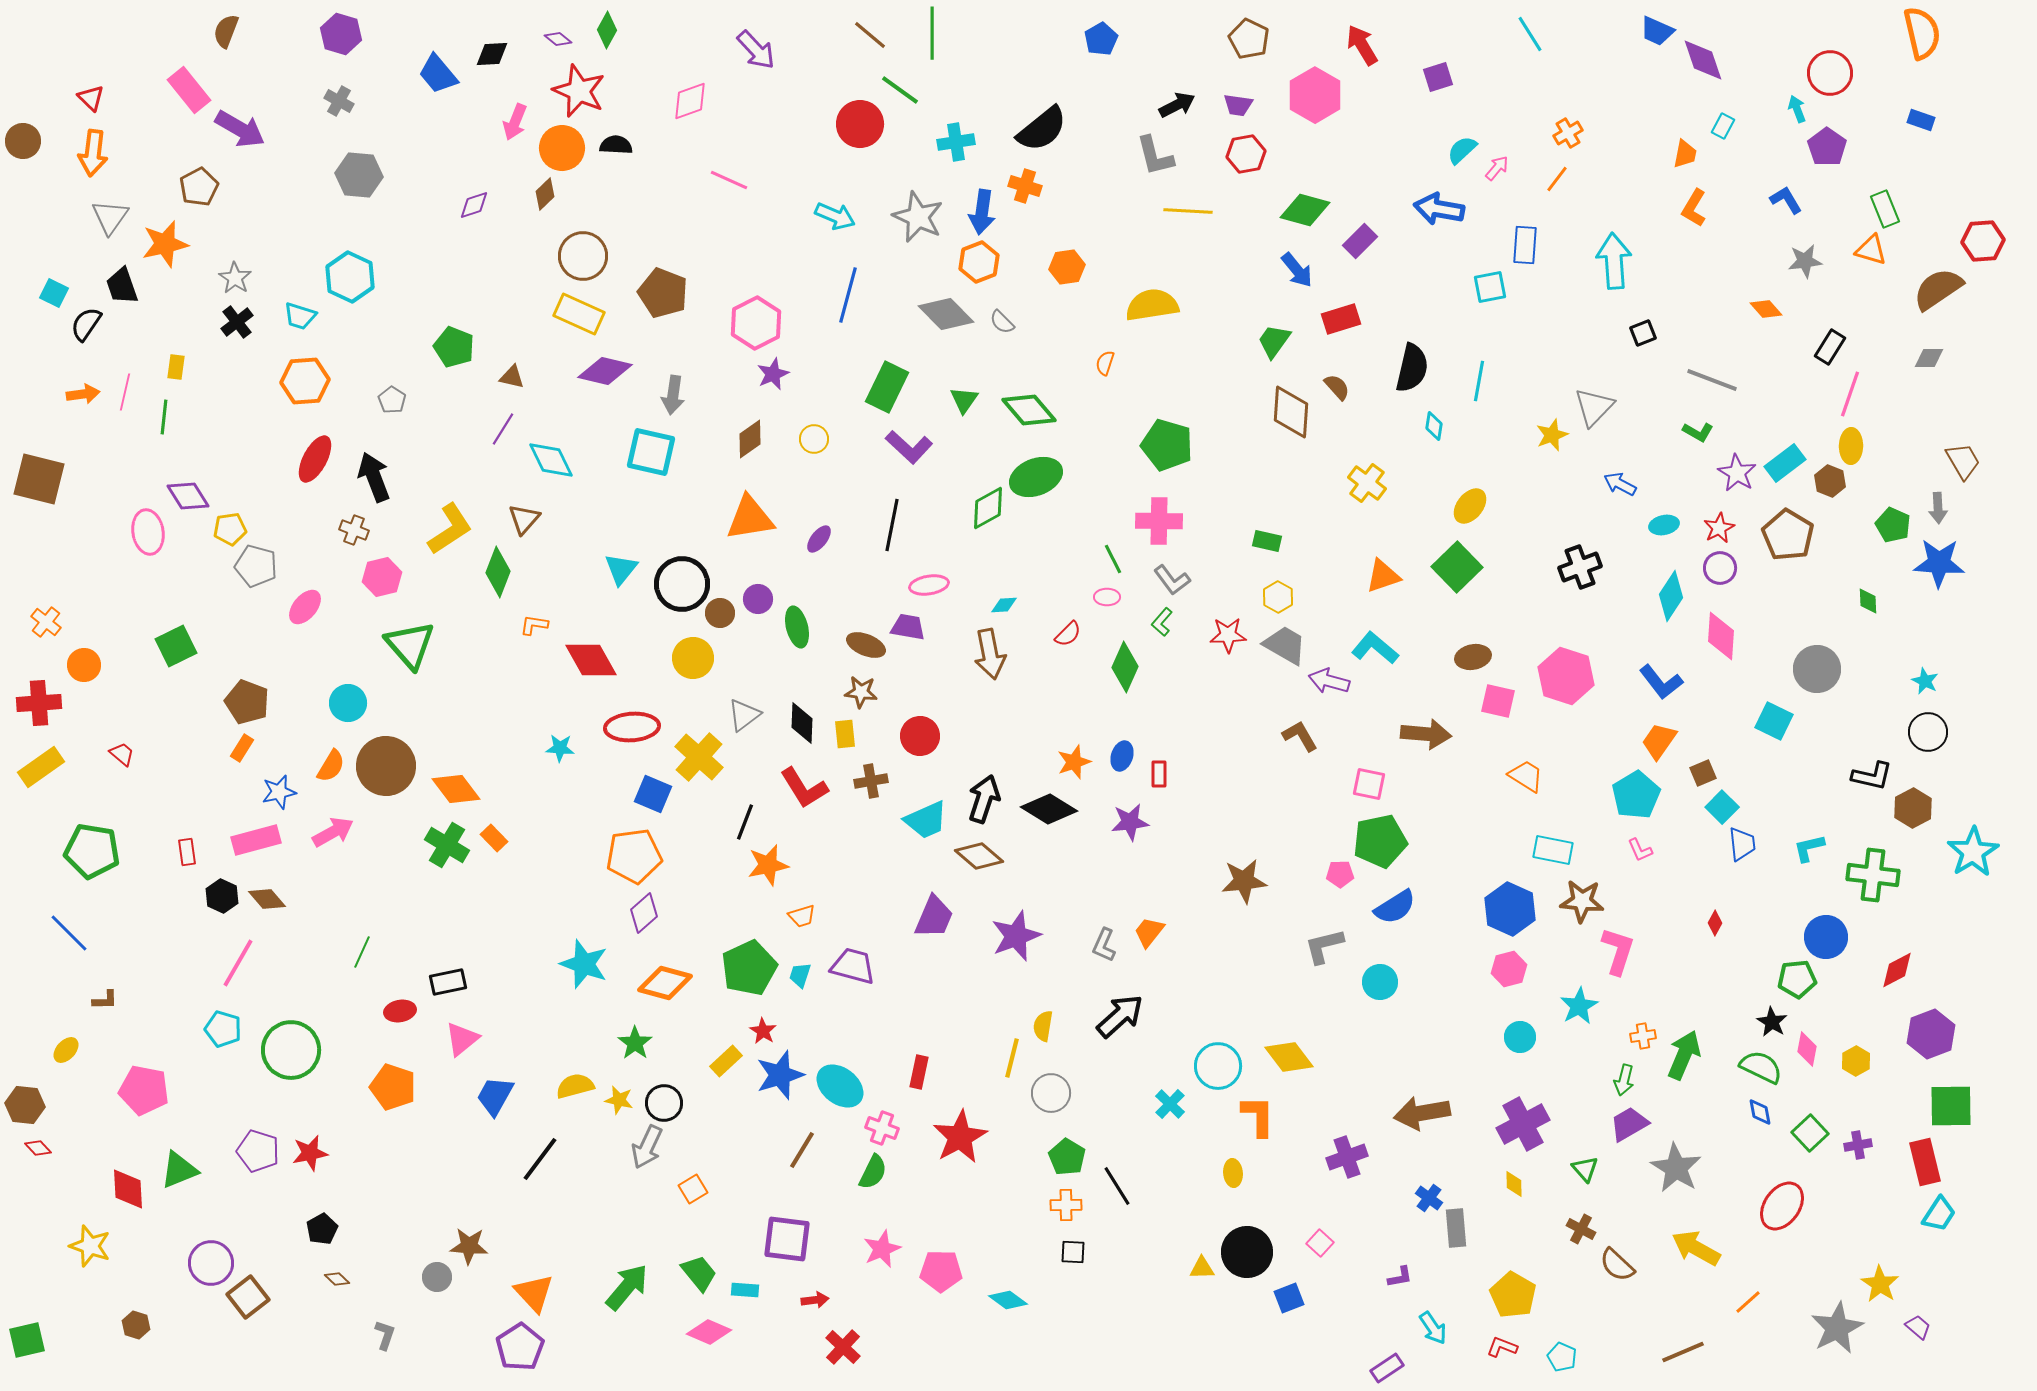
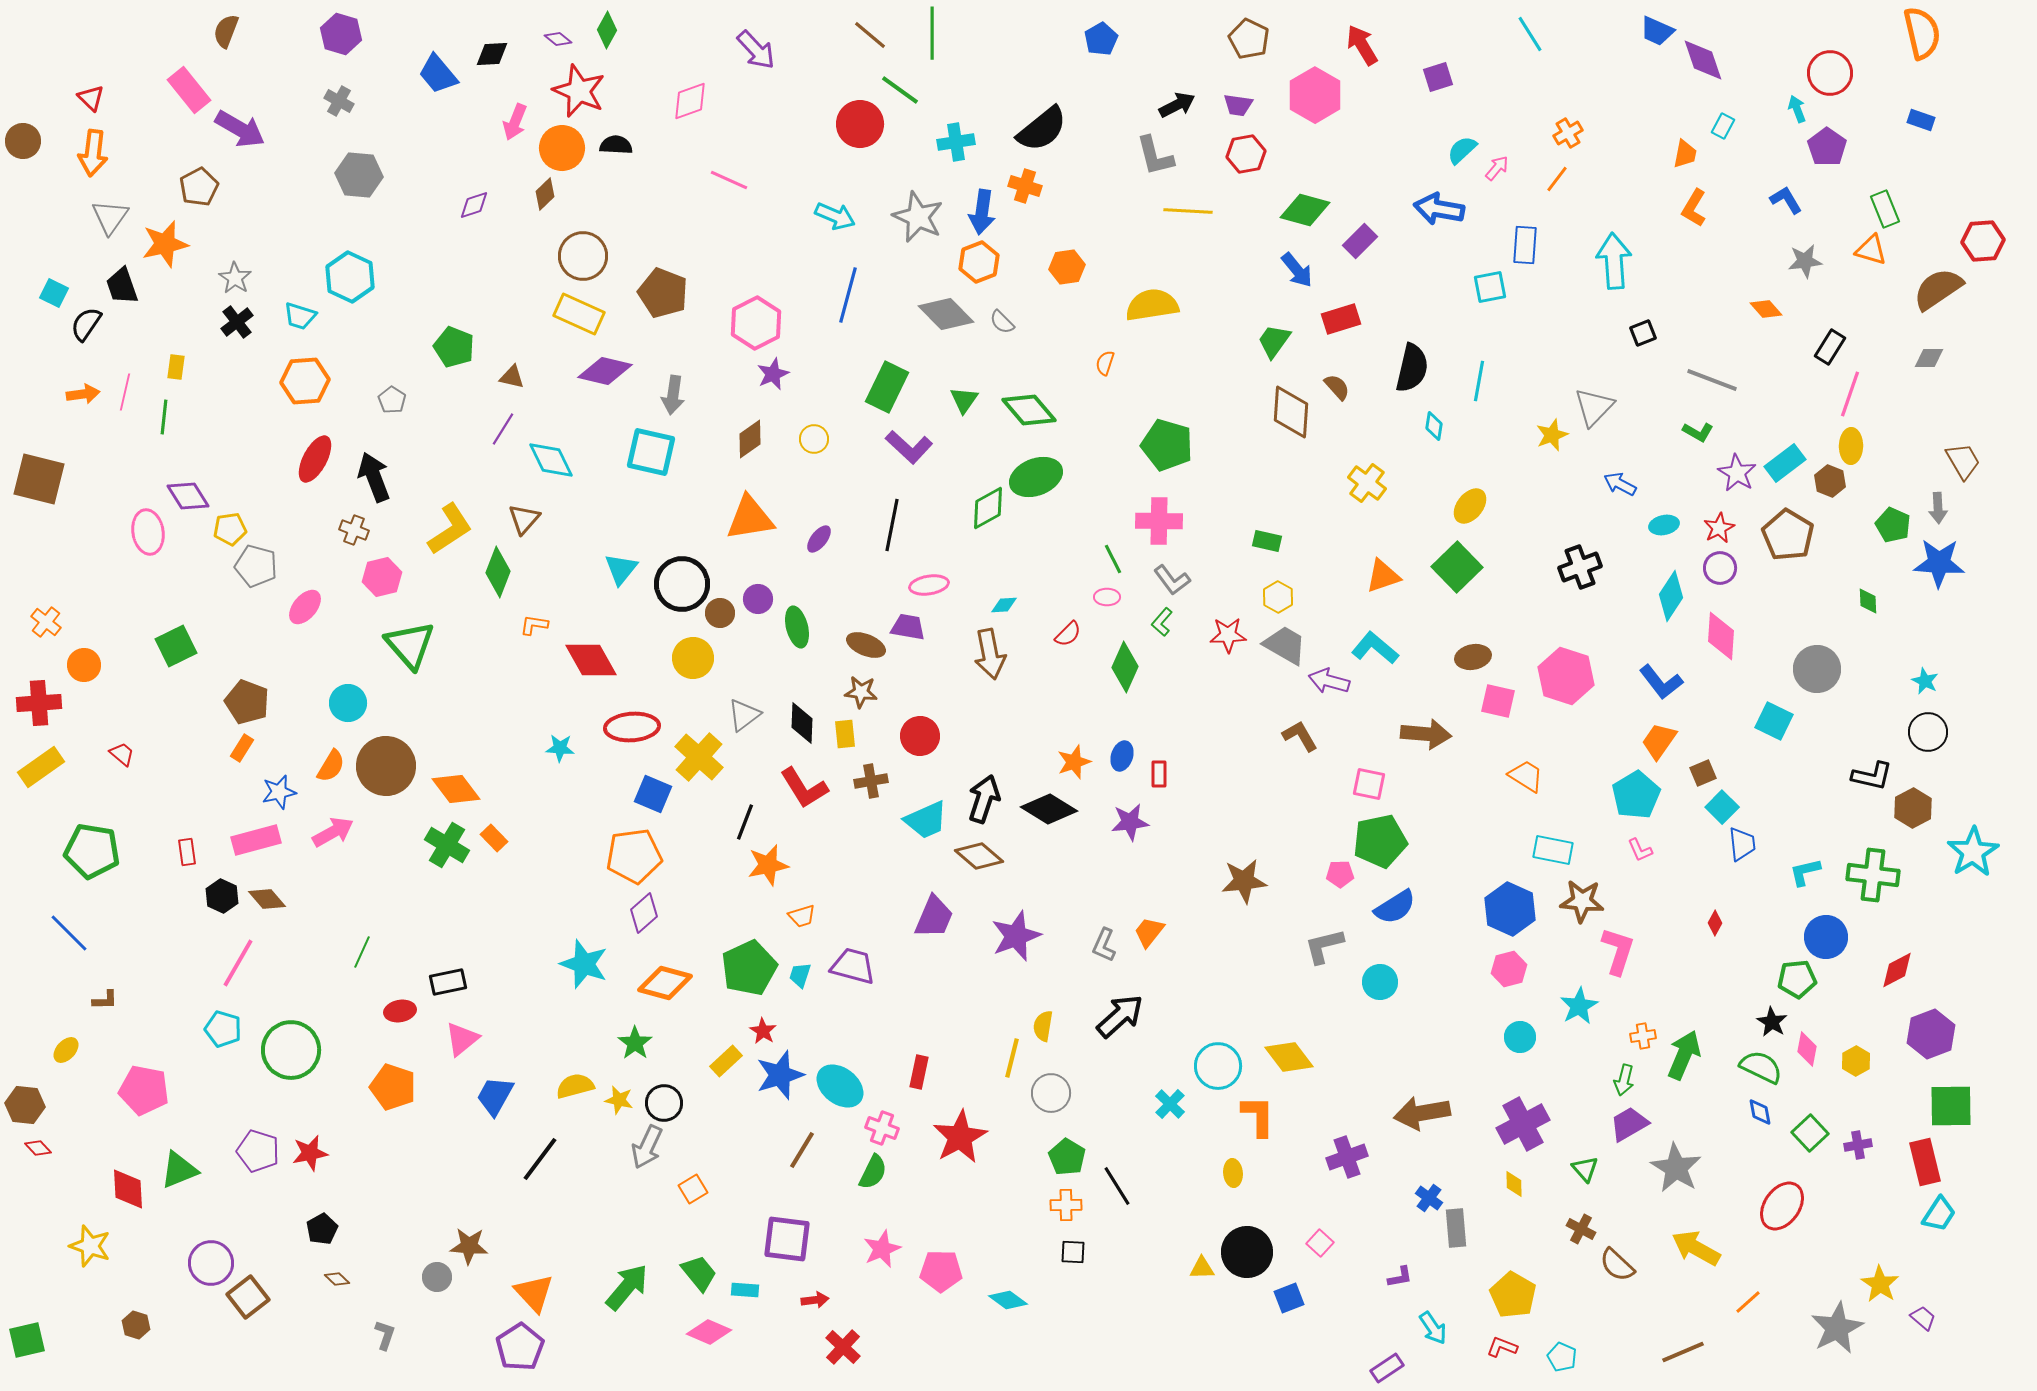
cyan L-shape at (1809, 848): moved 4 px left, 24 px down
purple trapezoid at (1918, 1327): moved 5 px right, 9 px up
